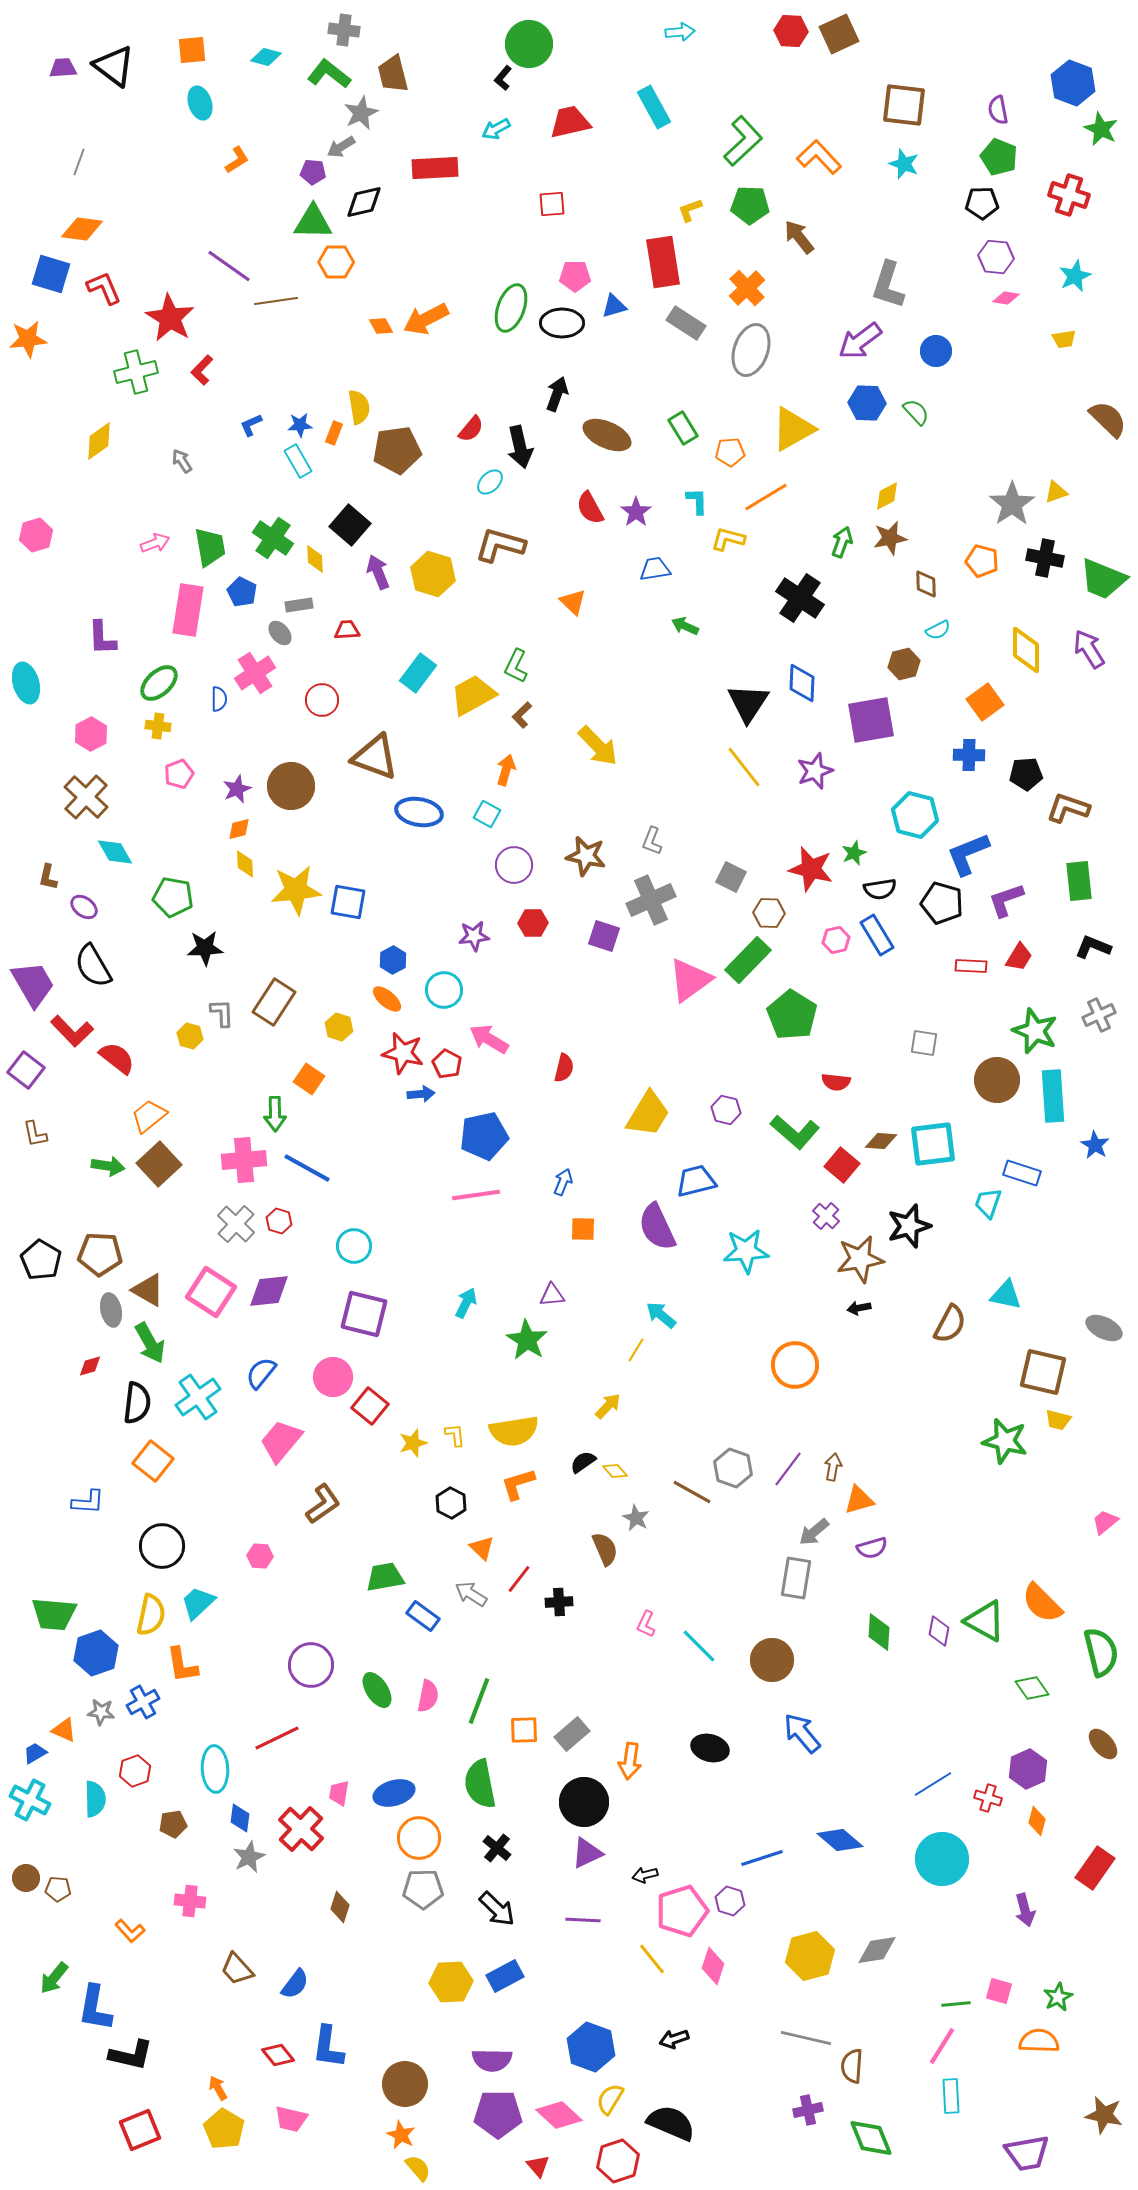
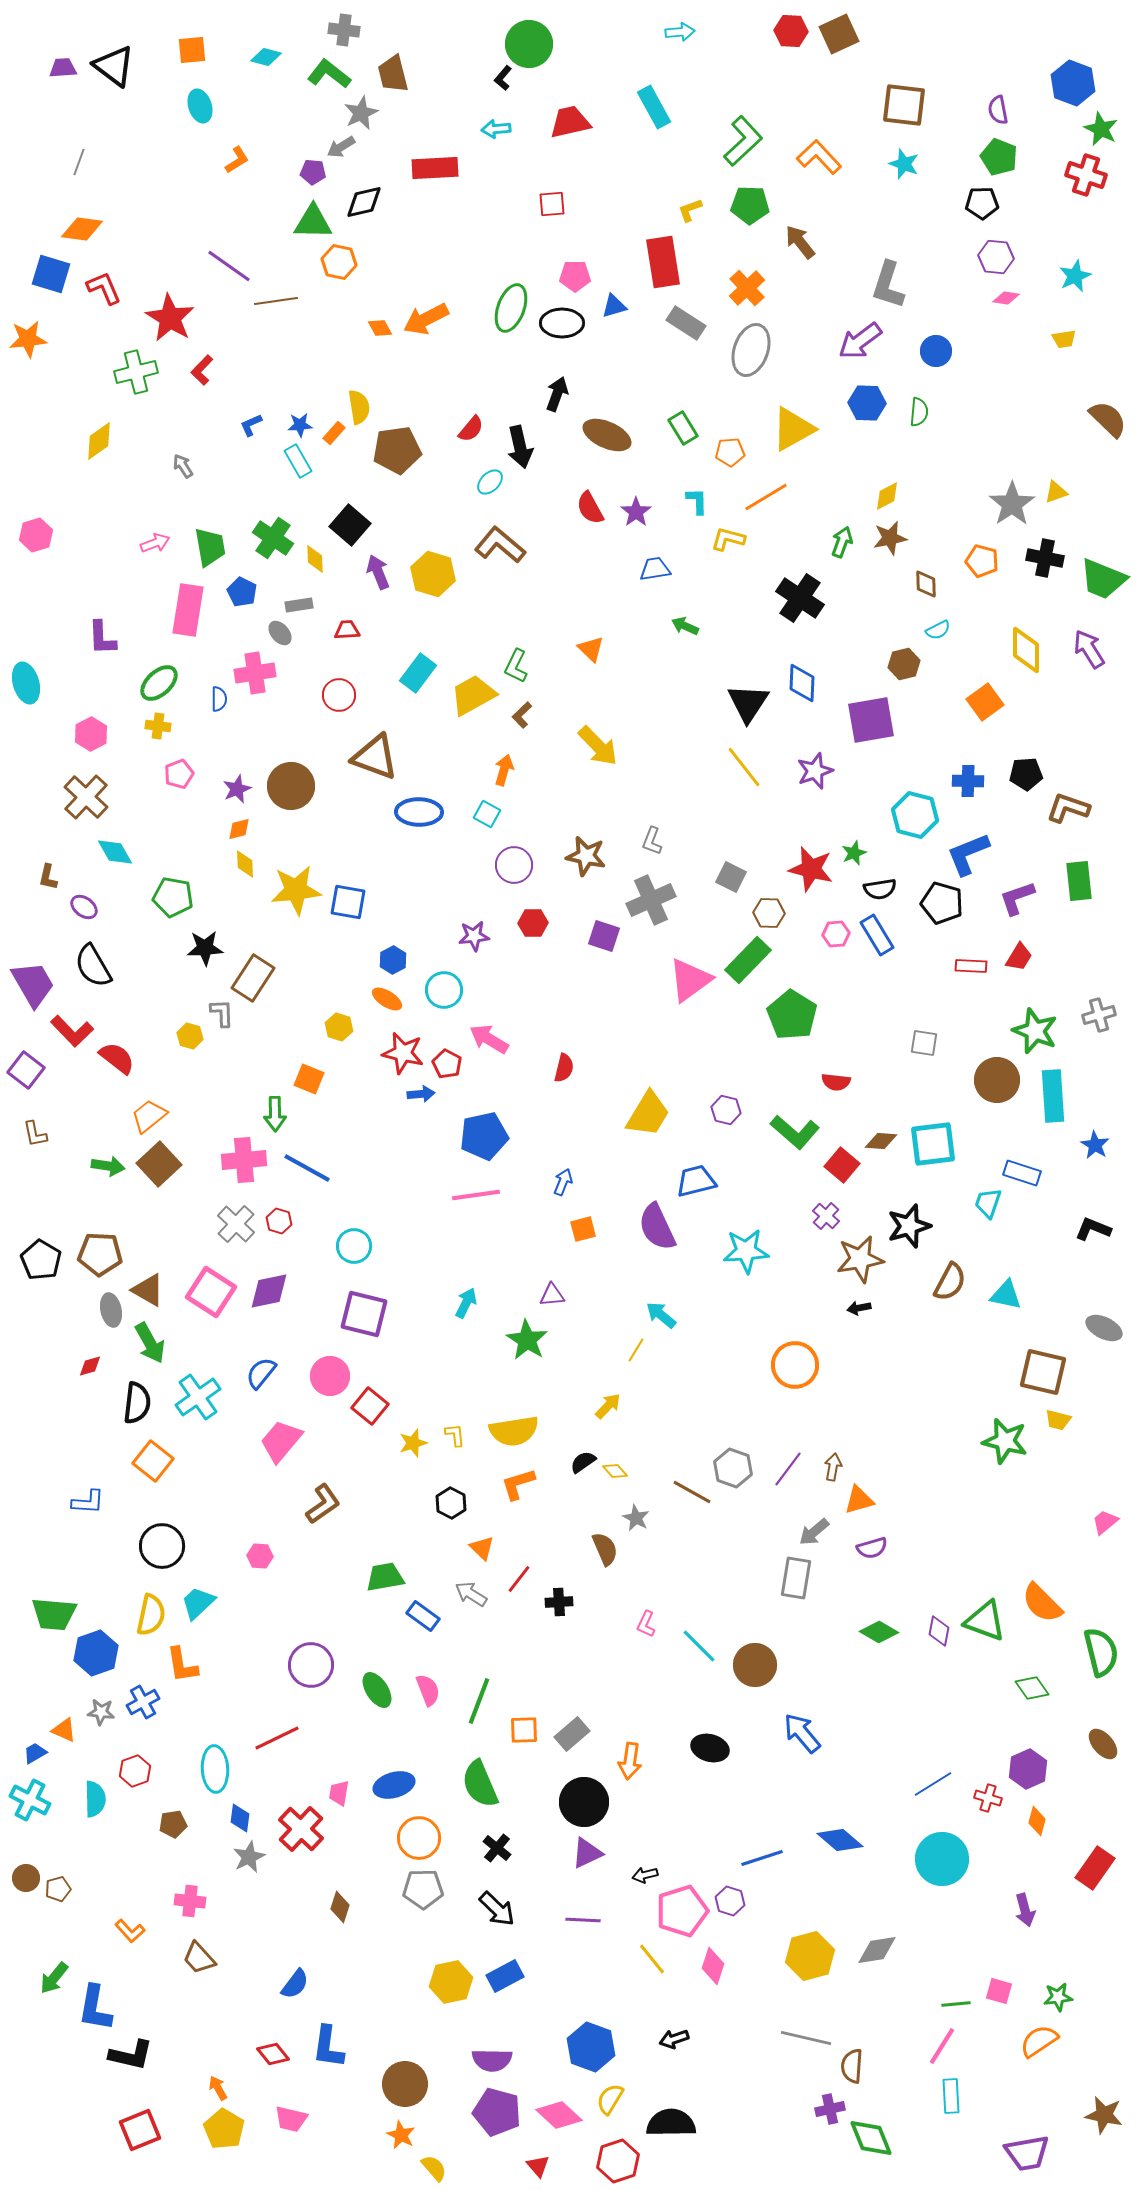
cyan ellipse at (200, 103): moved 3 px down
cyan arrow at (496, 129): rotated 24 degrees clockwise
red cross at (1069, 195): moved 17 px right, 20 px up
brown arrow at (799, 237): moved 1 px right, 5 px down
orange hexagon at (336, 262): moved 3 px right; rotated 12 degrees clockwise
orange diamond at (381, 326): moved 1 px left, 2 px down
green semicircle at (916, 412): moved 3 px right; rotated 48 degrees clockwise
orange rectangle at (334, 433): rotated 20 degrees clockwise
gray arrow at (182, 461): moved 1 px right, 5 px down
brown L-shape at (500, 545): rotated 24 degrees clockwise
orange triangle at (573, 602): moved 18 px right, 47 px down
pink cross at (255, 673): rotated 24 degrees clockwise
red circle at (322, 700): moved 17 px right, 5 px up
blue cross at (969, 755): moved 1 px left, 26 px down
orange arrow at (506, 770): moved 2 px left
blue ellipse at (419, 812): rotated 9 degrees counterclockwise
purple L-shape at (1006, 900): moved 11 px right, 2 px up
pink hexagon at (836, 940): moved 6 px up; rotated 8 degrees clockwise
black L-shape at (1093, 947): moved 282 px down
orange ellipse at (387, 999): rotated 8 degrees counterclockwise
brown rectangle at (274, 1002): moved 21 px left, 24 px up
gray cross at (1099, 1015): rotated 8 degrees clockwise
orange square at (309, 1079): rotated 12 degrees counterclockwise
orange square at (583, 1229): rotated 16 degrees counterclockwise
purple diamond at (269, 1291): rotated 6 degrees counterclockwise
brown semicircle at (950, 1324): moved 42 px up
pink circle at (333, 1377): moved 3 px left, 1 px up
green triangle at (985, 1621): rotated 9 degrees counterclockwise
green diamond at (879, 1632): rotated 63 degrees counterclockwise
brown circle at (772, 1660): moved 17 px left, 5 px down
pink semicircle at (428, 1696): moved 6 px up; rotated 32 degrees counterclockwise
green semicircle at (480, 1784): rotated 12 degrees counterclockwise
blue ellipse at (394, 1793): moved 8 px up
brown pentagon at (58, 1889): rotated 20 degrees counterclockwise
brown trapezoid at (237, 1969): moved 38 px left, 11 px up
yellow hexagon at (451, 1982): rotated 9 degrees counterclockwise
green star at (1058, 1997): rotated 20 degrees clockwise
orange semicircle at (1039, 2041): rotated 36 degrees counterclockwise
red diamond at (278, 2055): moved 5 px left, 1 px up
purple cross at (808, 2110): moved 22 px right, 1 px up
purple pentagon at (498, 2114): moved 1 px left, 2 px up; rotated 15 degrees clockwise
black semicircle at (671, 2123): rotated 24 degrees counterclockwise
yellow semicircle at (418, 2168): moved 16 px right
